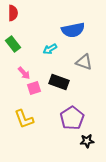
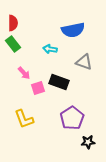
red semicircle: moved 10 px down
cyan arrow: rotated 40 degrees clockwise
pink square: moved 4 px right
black star: moved 1 px right, 1 px down
